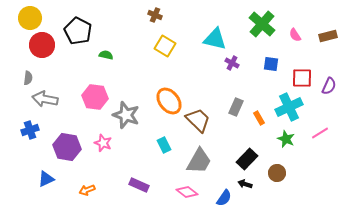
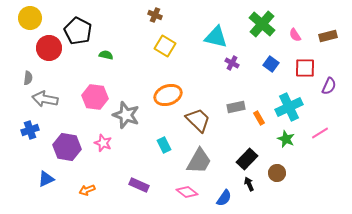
cyan triangle: moved 1 px right, 2 px up
red circle: moved 7 px right, 3 px down
blue square: rotated 28 degrees clockwise
red square: moved 3 px right, 10 px up
orange ellipse: moved 1 px left, 6 px up; rotated 72 degrees counterclockwise
gray rectangle: rotated 54 degrees clockwise
black arrow: moved 4 px right; rotated 48 degrees clockwise
